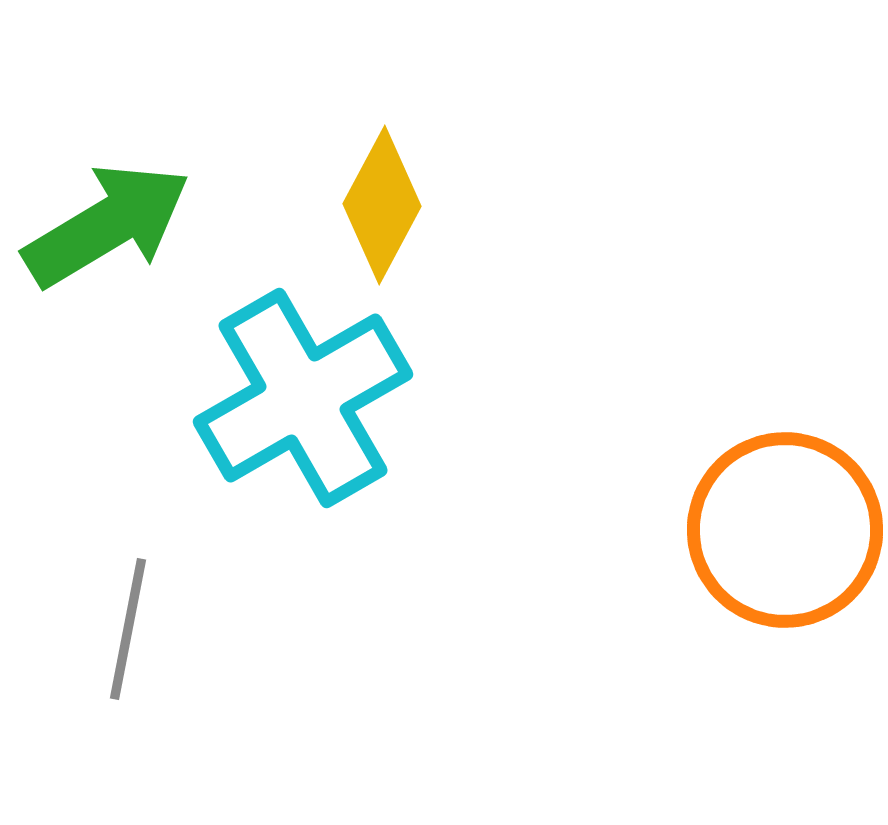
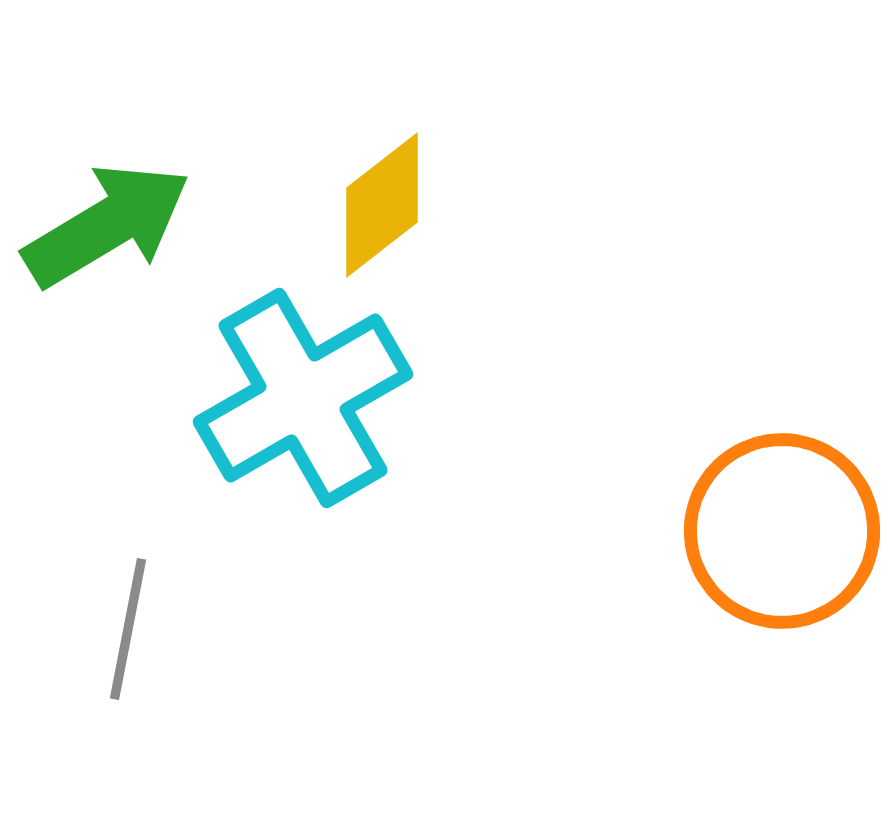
yellow diamond: rotated 24 degrees clockwise
orange circle: moved 3 px left, 1 px down
